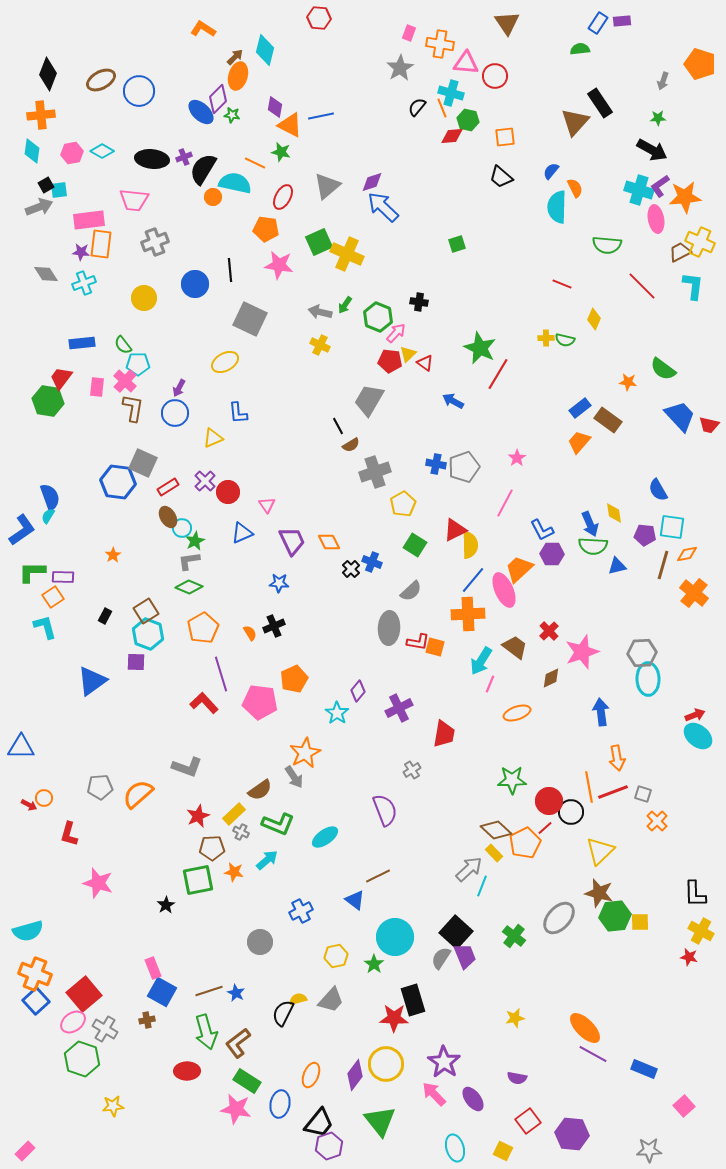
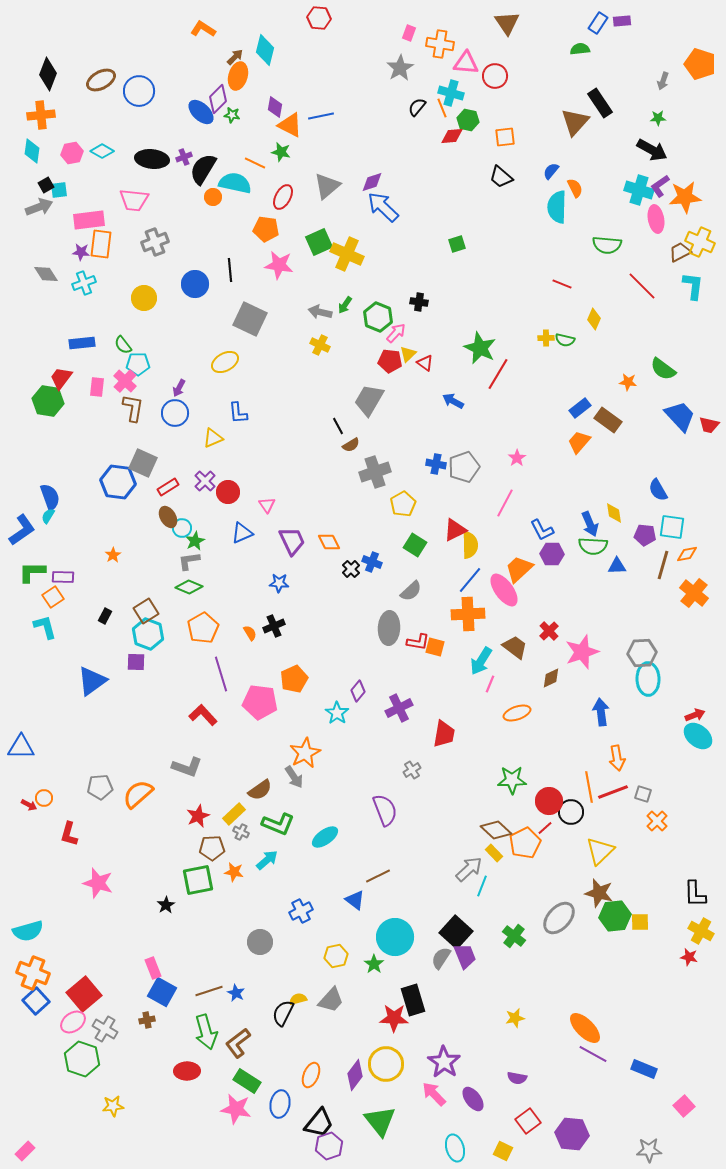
blue triangle at (617, 566): rotated 12 degrees clockwise
blue line at (473, 580): moved 3 px left
pink ellipse at (504, 590): rotated 12 degrees counterclockwise
red L-shape at (204, 703): moved 1 px left, 12 px down
orange cross at (35, 974): moved 2 px left, 1 px up
